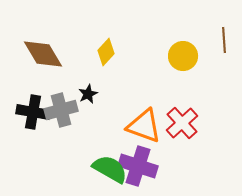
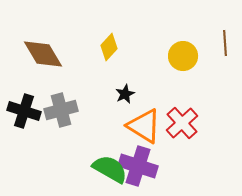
brown line: moved 1 px right, 3 px down
yellow diamond: moved 3 px right, 5 px up
black star: moved 37 px right
black cross: moved 9 px left, 1 px up; rotated 8 degrees clockwise
orange triangle: rotated 12 degrees clockwise
